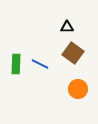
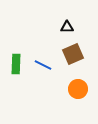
brown square: moved 1 px down; rotated 30 degrees clockwise
blue line: moved 3 px right, 1 px down
